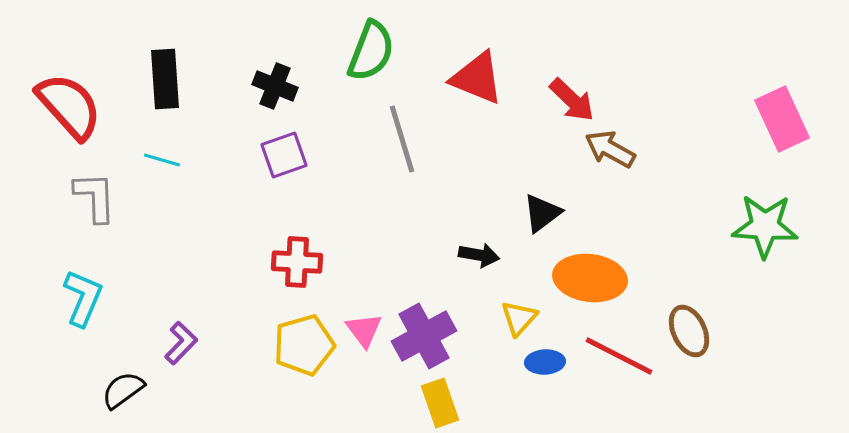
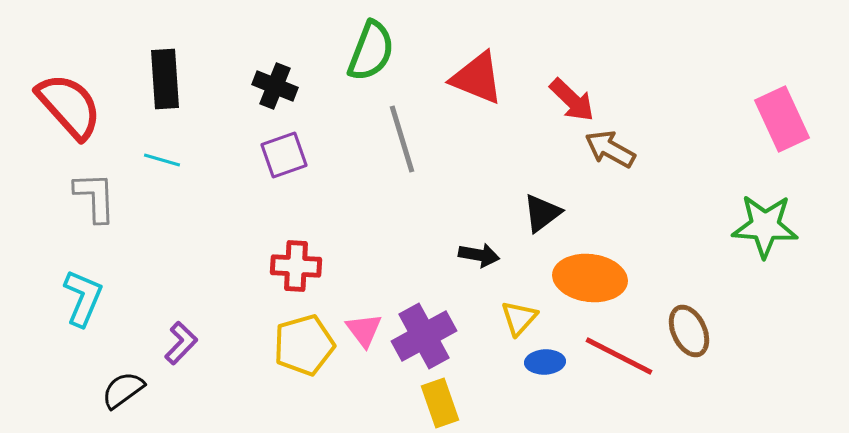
red cross: moved 1 px left, 4 px down
